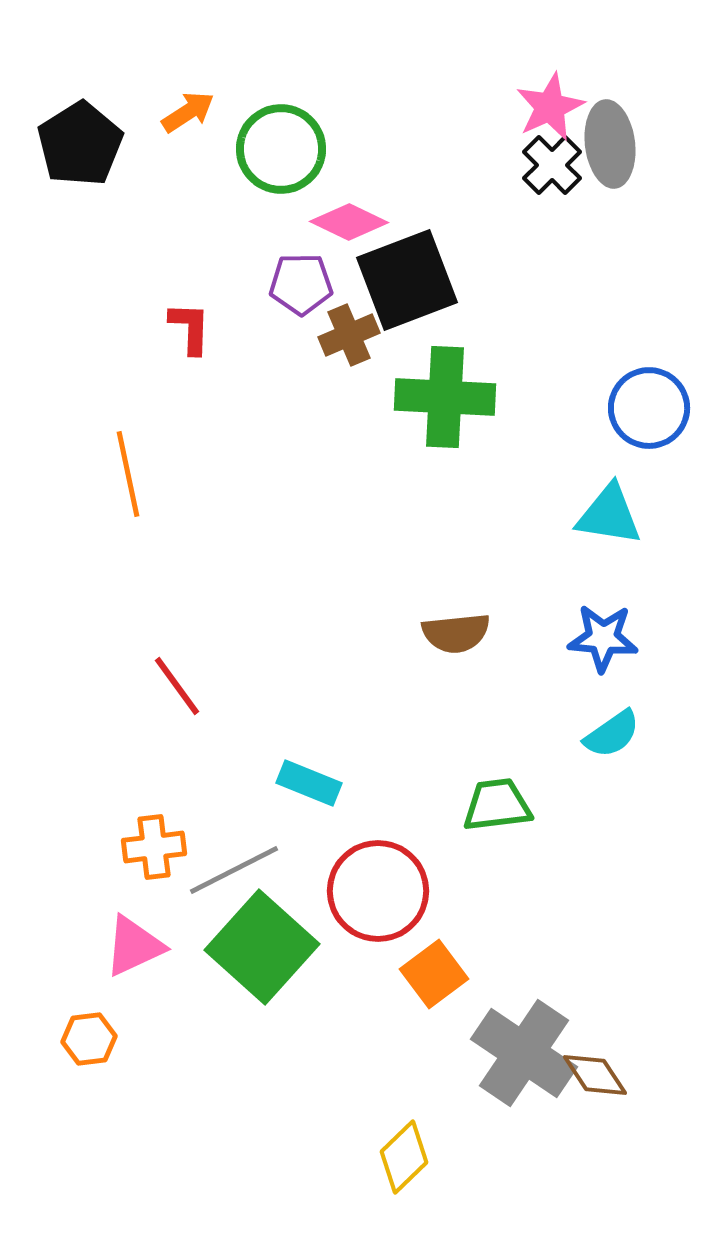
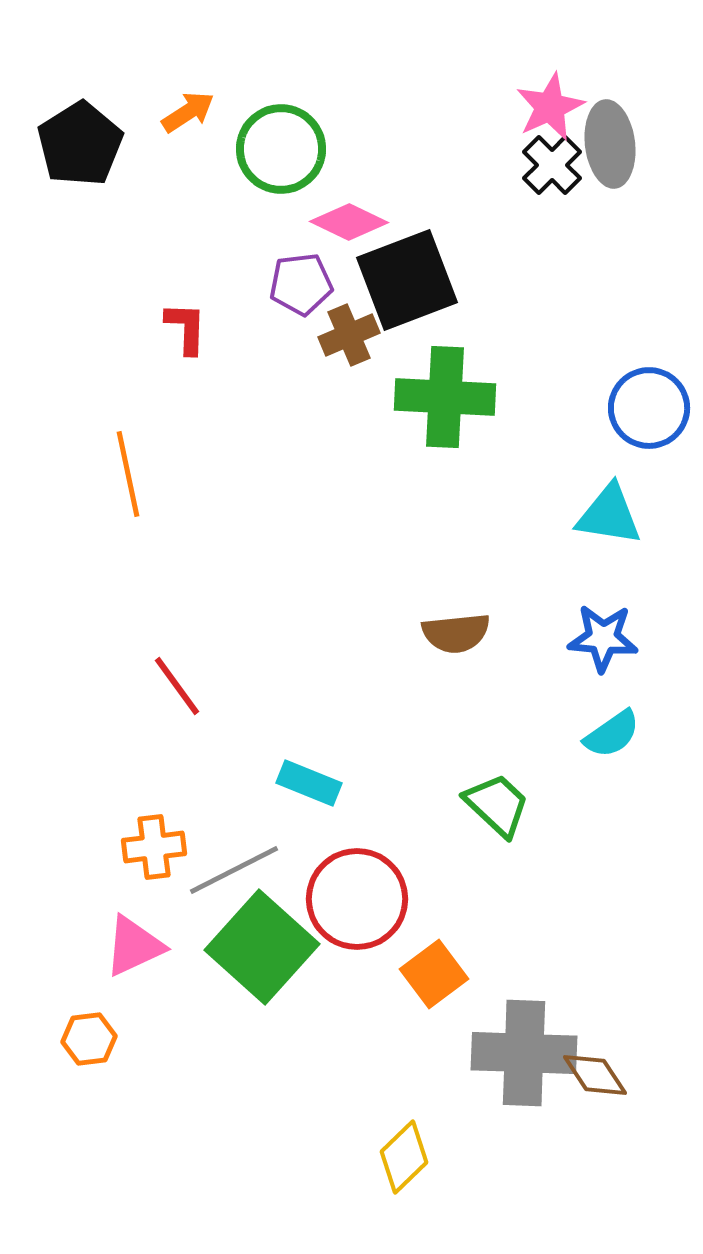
purple pentagon: rotated 6 degrees counterclockwise
red L-shape: moved 4 px left
green trapezoid: rotated 50 degrees clockwise
red circle: moved 21 px left, 8 px down
gray cross: rotated 32 degrees counterclockwise
